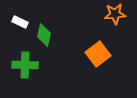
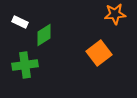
green diamond: rotated 45 degrees clockwise
orange square: moved 1 px right, 1 px up
green cross: rotated 10 degrees counterclockwise
